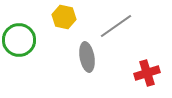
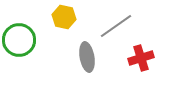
red cross: moved 6 px left, 15 px up
